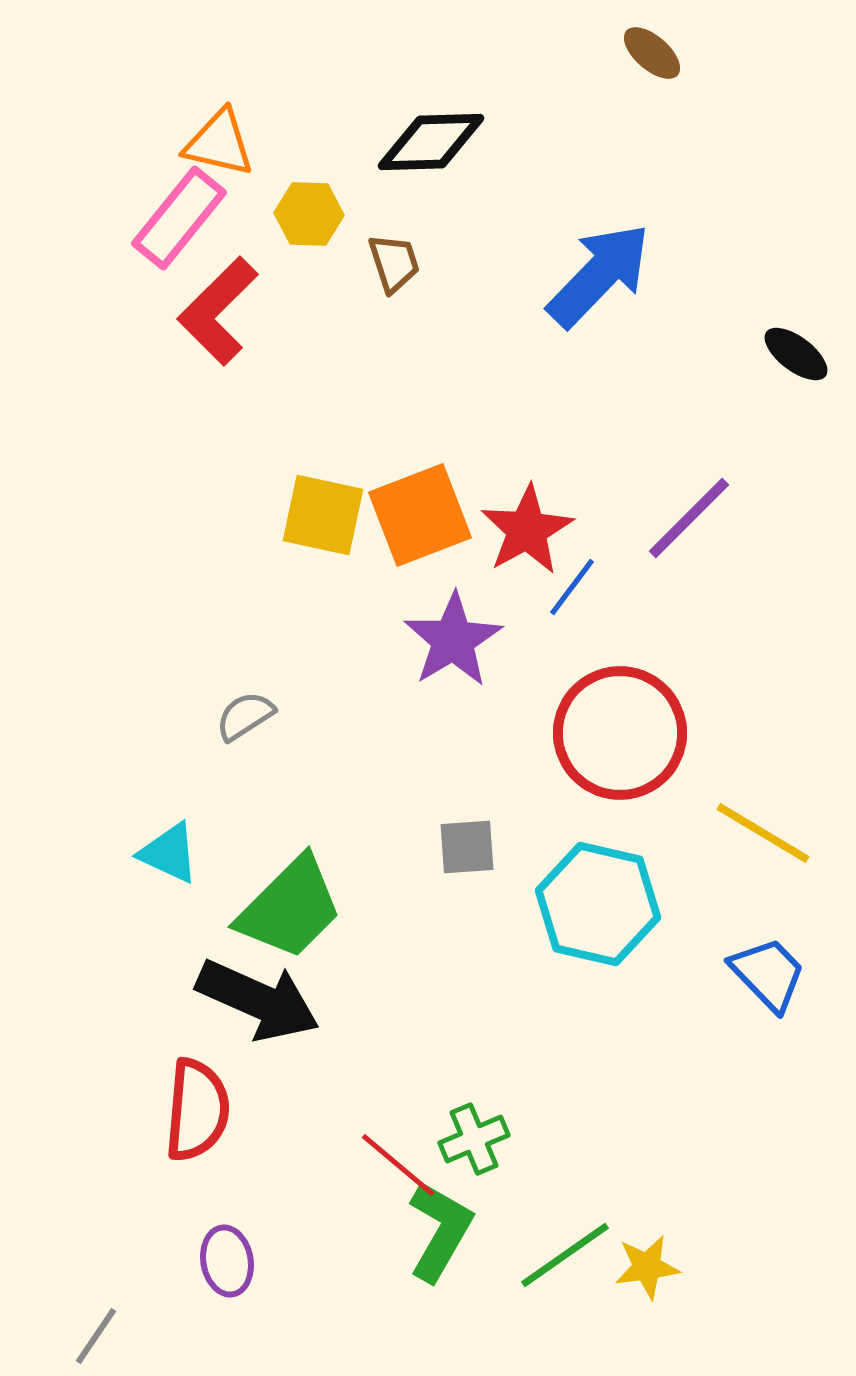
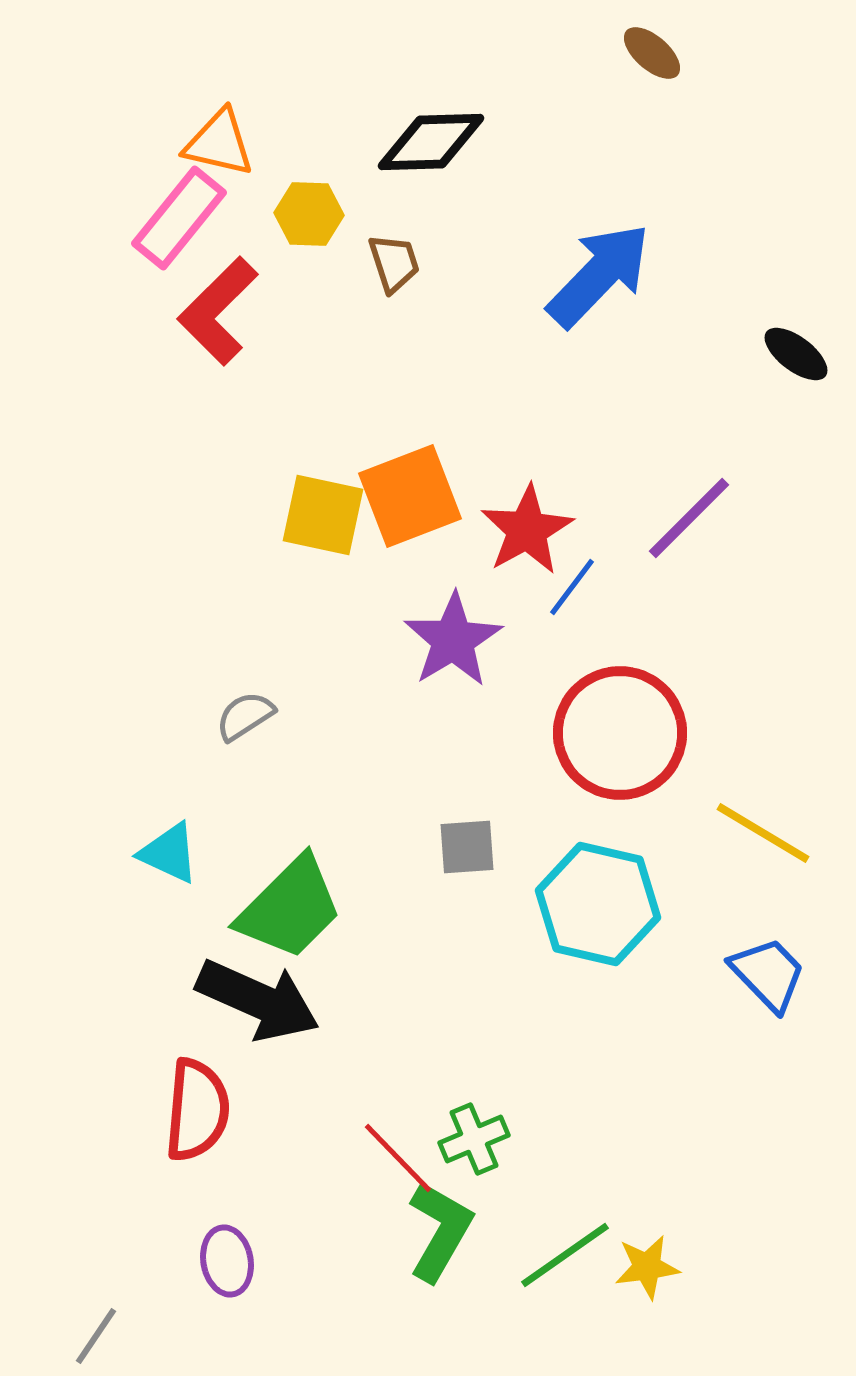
orange square: moved 10 px left, 19 px up
red line: moved 7 px up; rotated 6 degrees clockwise
